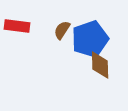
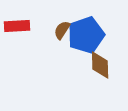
red rectangle: rotated 10 degrees counterclockwise
blue pentagon: moved 4 px left, 4 px up
